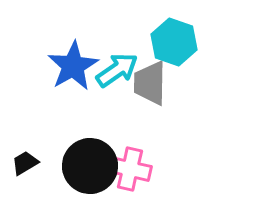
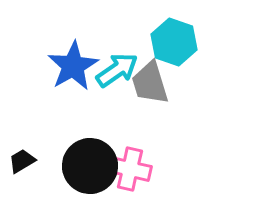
gray trapezoid: rotated 18 degrees counterclockwise
black trapezoid: moved 3 px left, 2 px up
